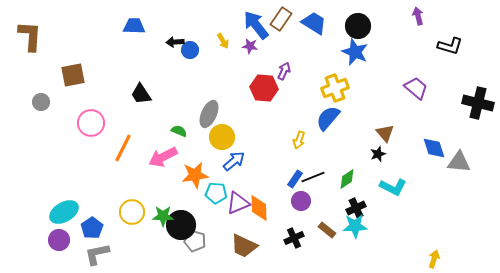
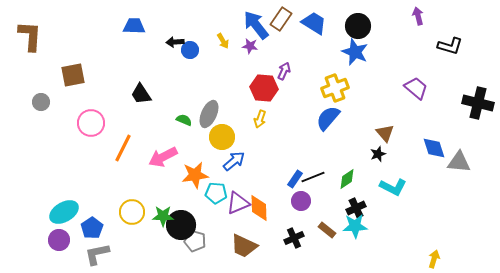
green semicircle at (179, 131): moved 5 px right, 11 px up
yellow arrow at (299, 140): moved 39 px left, 21 px up
